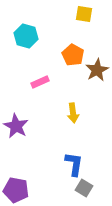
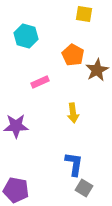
purple star: rotated 30 degrees counterclockwise
